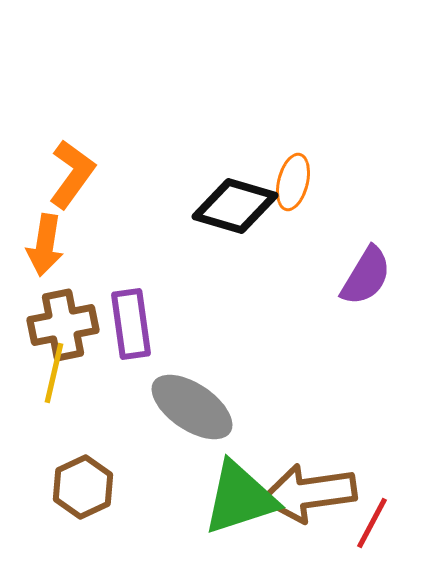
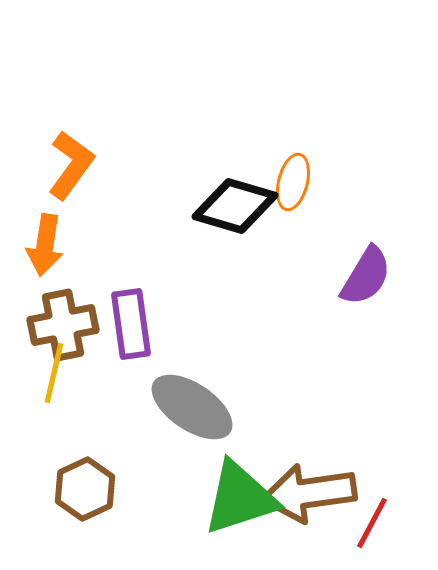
orange L-shape: moved 1 px left, 9 px up
brown hexagon: moved 2 px right, 2 px down
